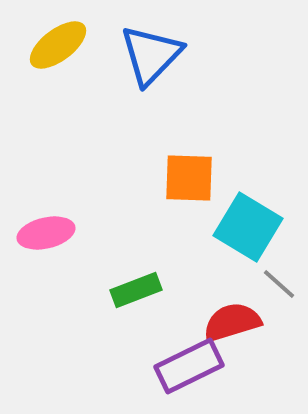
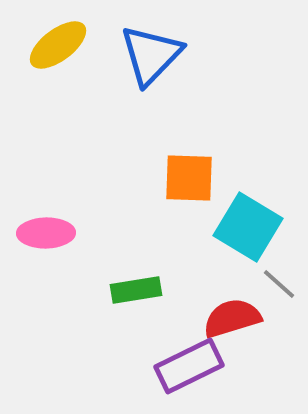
pink ellipse: rotated 12 degrees clockwise
green rectangle: rotated 12 degrees clockwise
red semicircle: moved 4 px up
